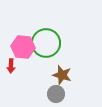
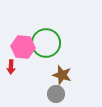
red arrow: moved 1 px down
